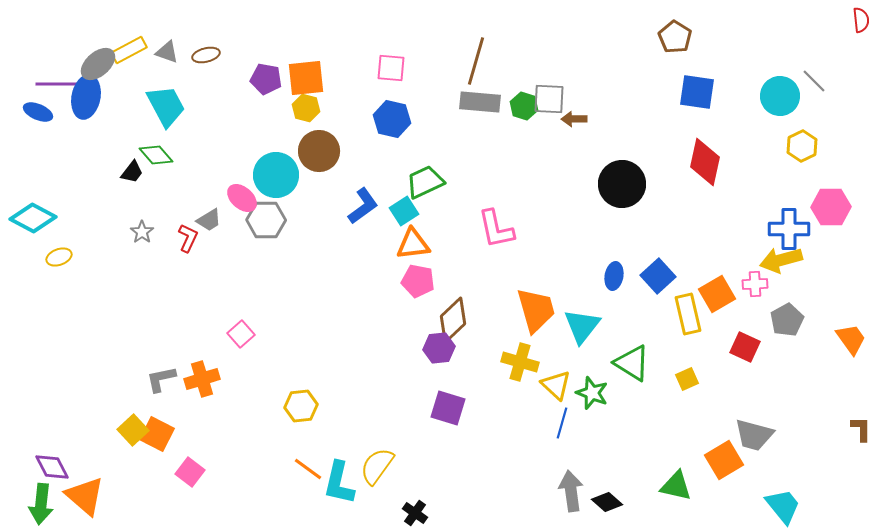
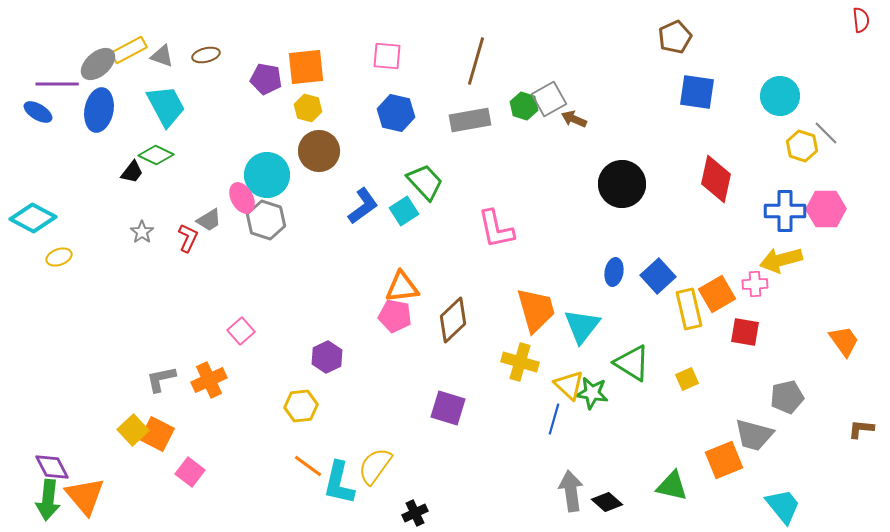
brown pentagon at (675, 37): rotated 16 degrees clockwise
gray triangle at (167, 52): moved 5 px left, 4 px down
pink square at (391, 68): moved 4 px left, 12 px up
orange square at (306, 78): moved 11 px up
gray line at (814, 81): moved 12 px right, 52 px down
blue ellipse at (86, 97): moved 13 px right, 13 px down
gray square at (549, 99): rotated 32 degrees counterclockwise
gray rectangle at (480, 102): moved 10 px left, 18 px down; rotated 15 degrees counterclockwise
yellow hexagon at (306, 108): moved 2 px right
blue ellipse at (38, 112): rotated 8 degrees clockwise
blue hexagon at (392, 119): moved 4 px right, 6 px up
brown arrow at (574, 119): rotated 25 degrees clockwise
yellow hexagon at (802, 146): rotated 16 degrees counterclockwise
green diamond at (156, 155): rotated 24 degrees counterclockwise
red diamond at (705, 162): moved 11 px right, 17 px down
cyan circle at (276, 175): moved 9 px left
green trapezoid at (425, 182): rotated 72 degrees clockwise
pink ellipse at (242, 198): rotated 20 degrees clockwise
pink hexagon at (831, 207): moved 5 px left, 2 px down
gray hexagon at (266, 220): rotated 18 degrees clockwise
blue cross at (789, 229): moved 4 px left, 18 px up
orange triangle at (413, 244): moved 11 px left, 43 px down
blue ellipse at (614, 276): moved 4 px up
pink pentagon at (418, 281): moved 23 px left, 35 px down
yellow rectangle at (688, 314): moved 1 px right, 5 px up
gray pentagon at (787, 320): moved 77 px down; rotated 16 degrees clockwise
pink square at (241, 334): moved 3 px up
orange trapezoid at (851, 339): moved 7 px left, 2 px down
red square at (745, 347): moved 15 px up; rotated 16 degrees counterclockwise
purple hexagon at (439, 348): moved 112 px left, 9 px down; rotated 20 degrees counterclockwise
orange cross at (202, 379): moved 7 px right, 1 px down; rotated 8 degrees counterclockwise
yellow triangle at (556, 385): moved 13 px right
green star at (592, 393): rotated 12 degrees counterclockwise
blue line at (562, 423): moved 8 px left, 4 px up
brown L-shape at (861, 429): rotated 84 degrees counterclockwise
orange square at (724, 460): rotated 9 degrees clockwise
yellow semicircle at (377, 466): moved 2 px left
orange line at (308, 469): moved 3 px up
green triangle at (676, 486): moved 4 px left
orange triangle at (85, 496): rotated 9 degrees clockwise
green arrow at (41, 504): moved 7 px right, 4 px up
black cross at (415, 513): rotated 30 degrees clockwise
